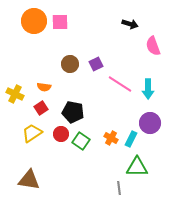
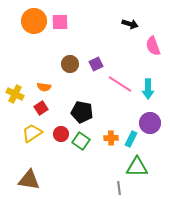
black pentagon: moved 9 px right
orange cross: rotated 32 degrees counterclockwise
